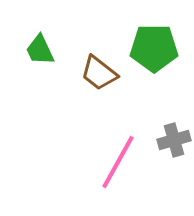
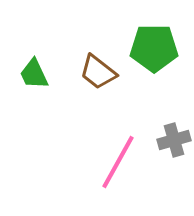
green trapezoid: moved 6 px left, 24 px down
brown trapezoid: moved 1 px left, 1 px up
